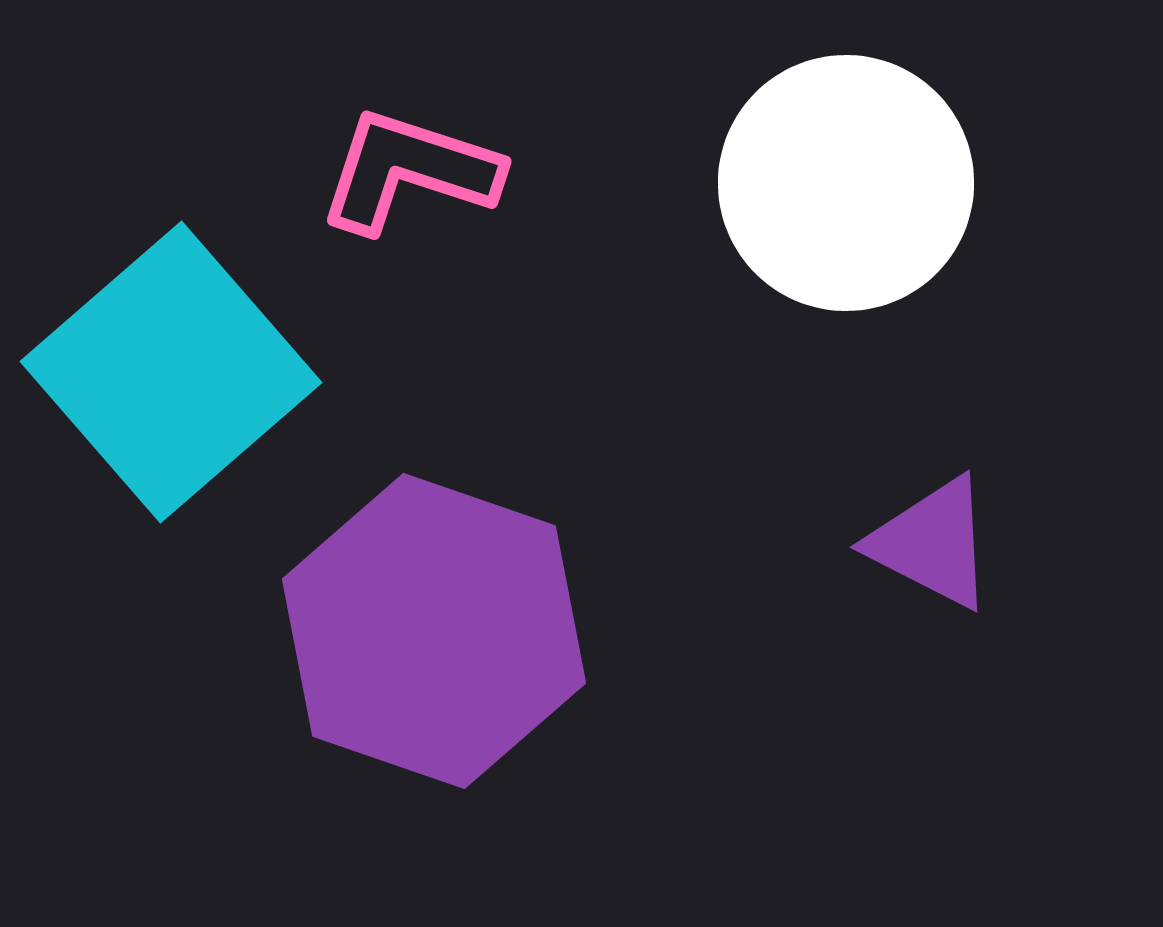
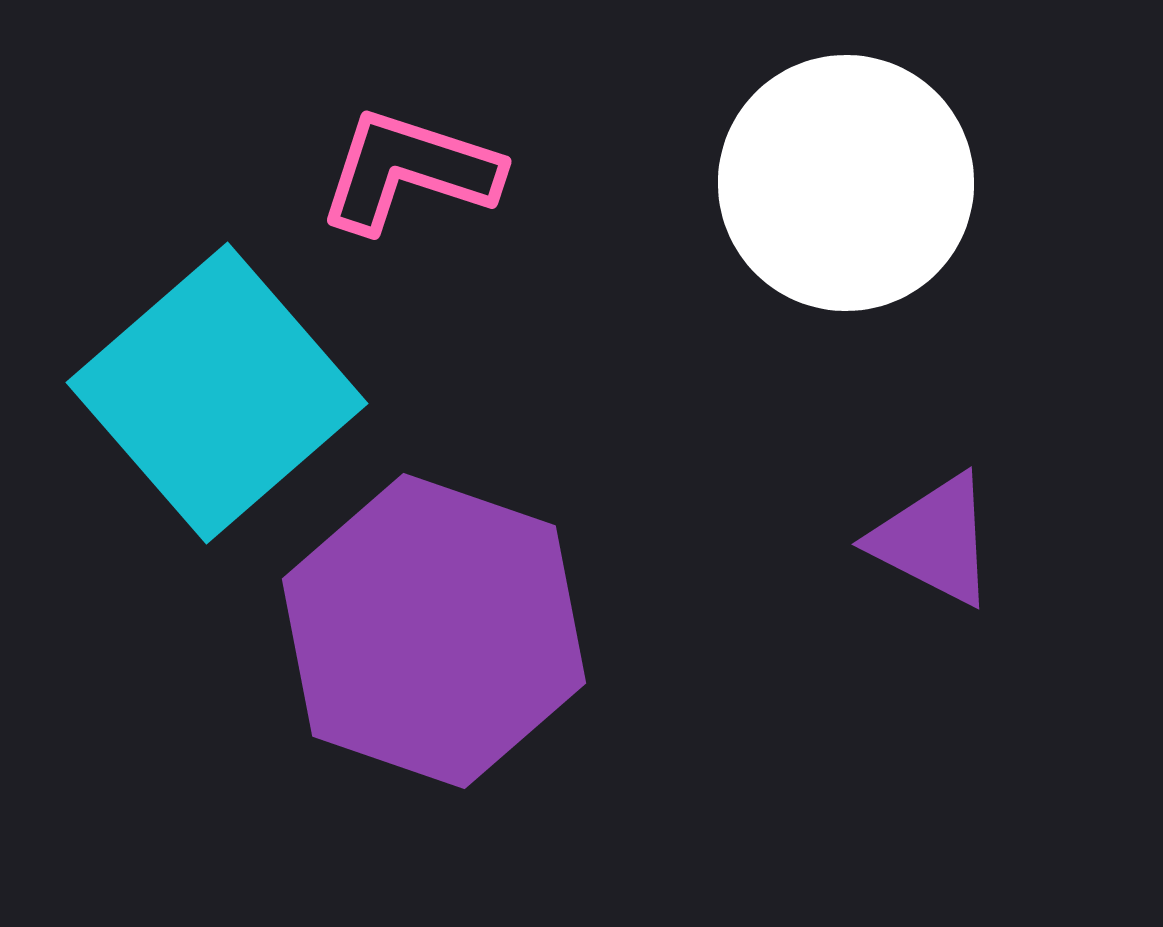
cyan square: moved 46 px right, 21 px down
purple triangle: moved 2 px right, 3 px up
